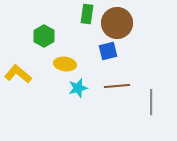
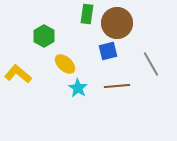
yellow ellipse: rotated 35 degrees clockwise
cyan star: rotated 24 degrees counterclockwise
gray line: moved 38 px up; rotated 30 degrees counterclockwise
